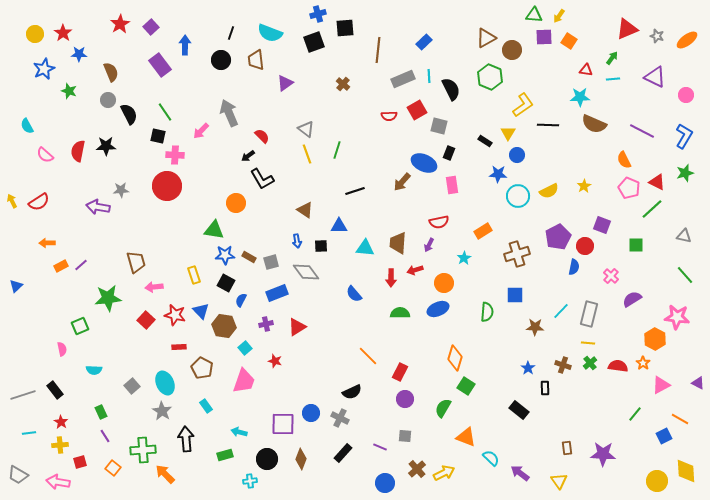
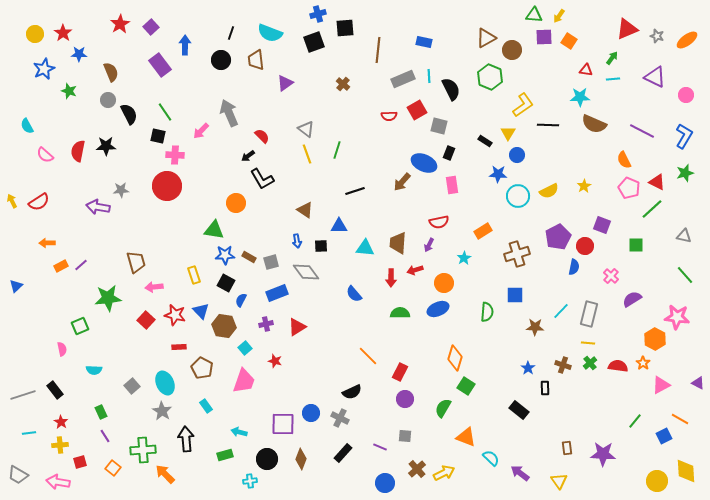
blue rectangle at (424, 42): rotated 56 degrees clockwise
green line at (635, 414): moved 7 px down
